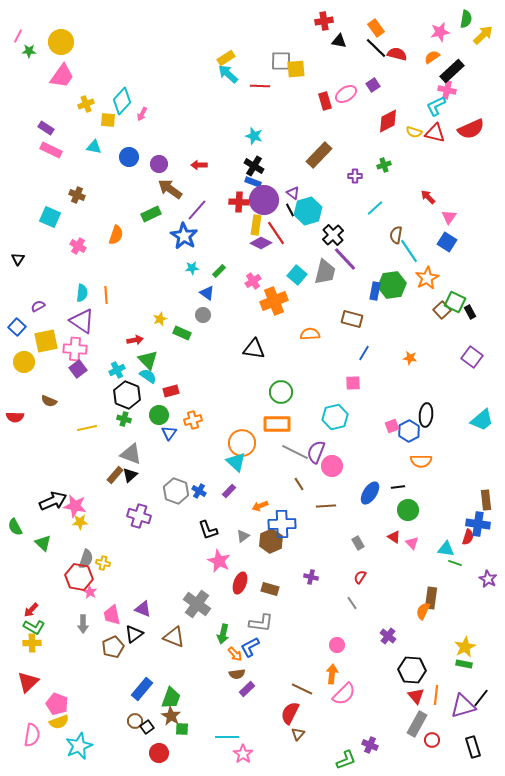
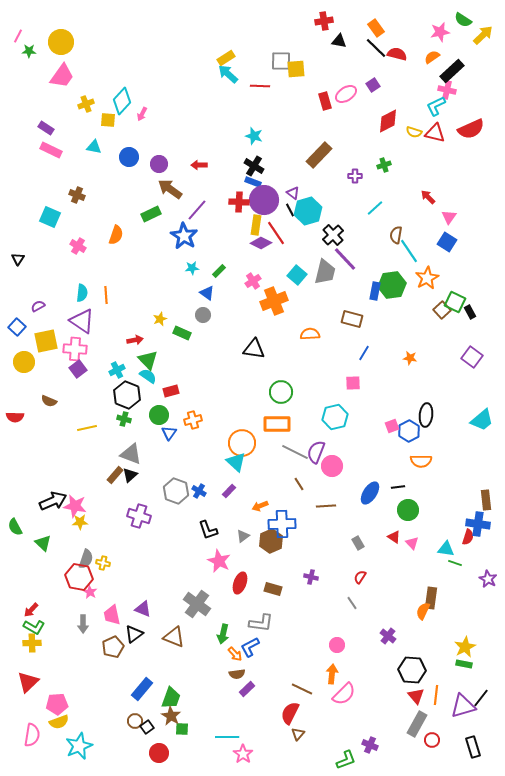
green semicircle at (466, 19): moved 3 px left, 1 px down; rotated 114 degrees clockwise
brown rectangle at (270, 589): moved 3 px right
pink pentagon at (57, 704): rotated 25 degrees counterclockwise
